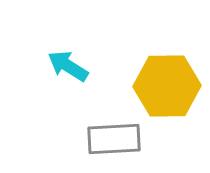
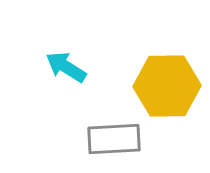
cyan arrow: moved 2 px left, 1 px down
